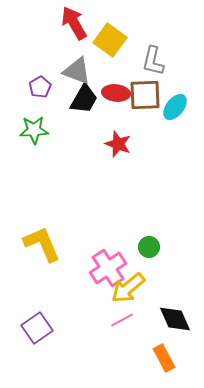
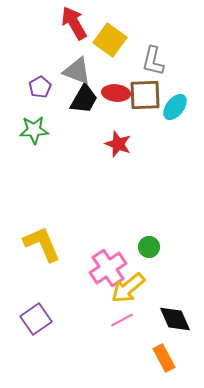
purple square: moved 1 px left, 9 px up
